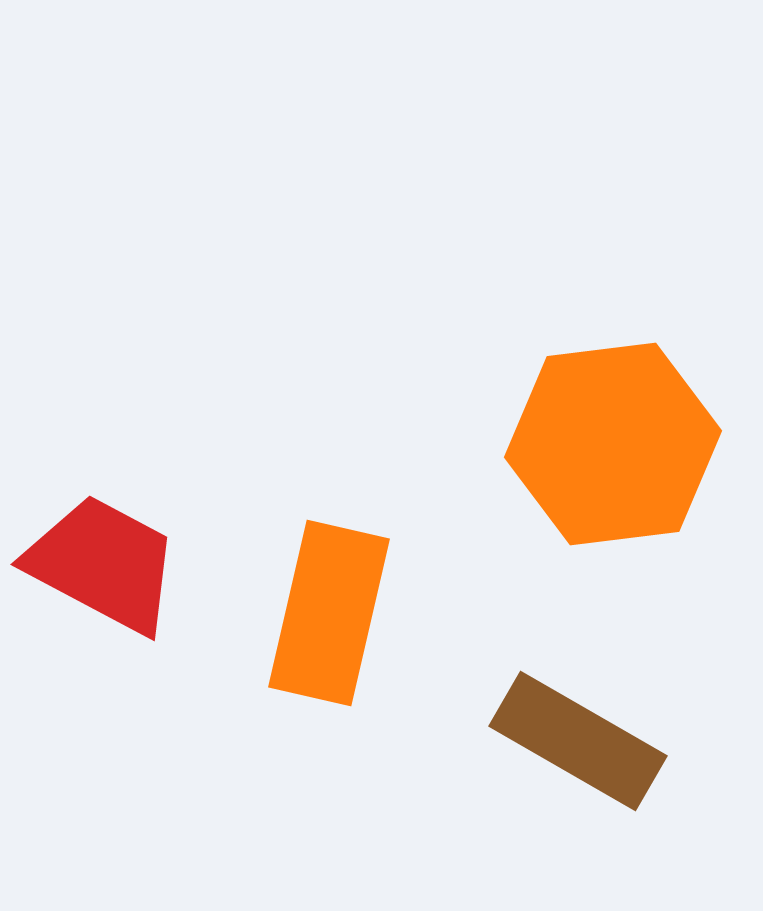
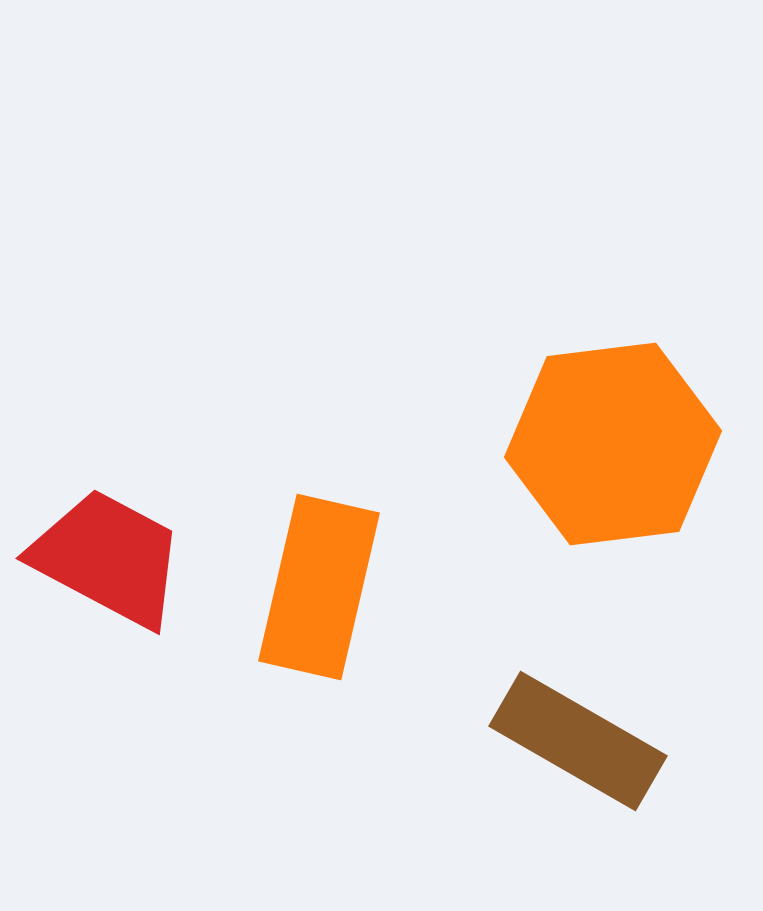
red trapezoid: moved 5 px right, 6 px up
orange rectangle: moved 10 px left, 26 px up
